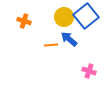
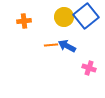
orange cross: rotated 24 degrees counterclockwise
blue arrow: moved 2 px left, 7 px down; rotated 12 degrees counterclockwise
pink cross: moved 3 px up
